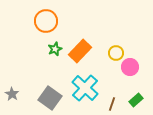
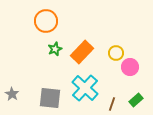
orange rectangle: moved 2 px right, 1 px down
gray square: rotated 30 degrees counterclockwise
